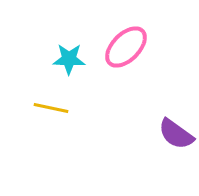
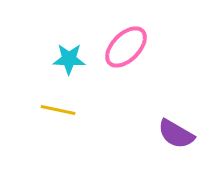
yellow line: moved 7 px right, 2 px down
purple semicircle: rotated 6 degrees counterclockwise
